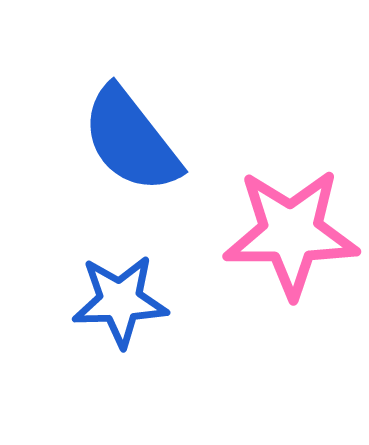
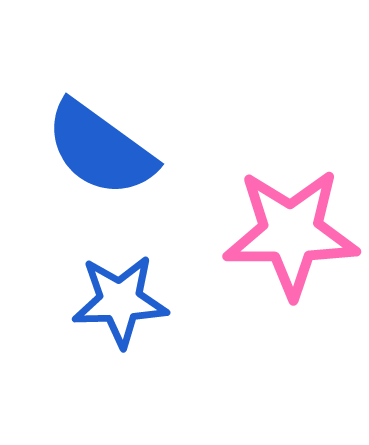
blue semicircle: moved 31 px left, 9 px down; rotated 16 degrees counterclockwise
